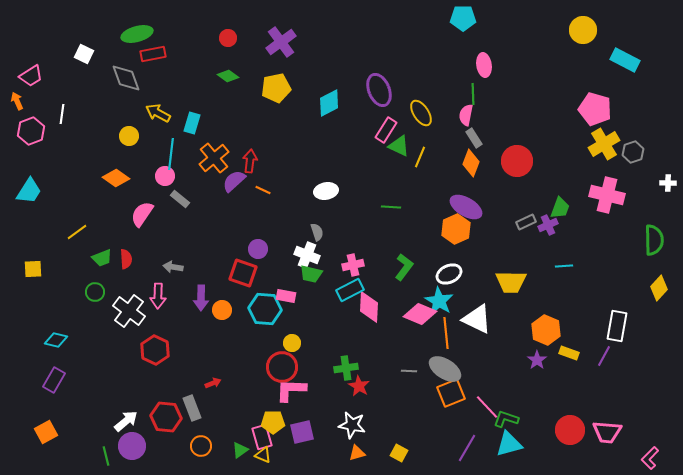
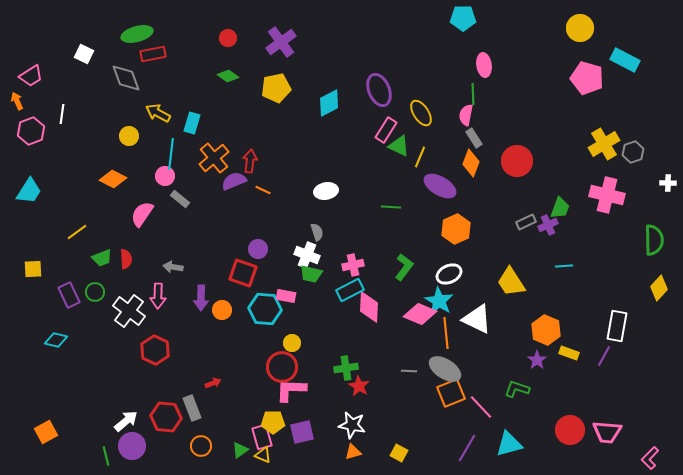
yellow circle at (583, 30): moved 3 px left, 2 px up
pink pentagon at (595, 109): moved 8 px left, 31 px up
orange diamond at (116, 178): moved 3 px left, 1 px down; rotated 8 degrees counterclockwise
purple semicircle at (234, 181): rotated 20 degrees clockwise
purple ellipse at (466, 207): moved 26 px left, 21 px up
yellow trapezoid at (511, 282): rotated 56 degrees clockwise
purple rectangle at (54, 380): moved 15 px right, 85 px up; rotated 55 degrees counterclockwise
pink line at (487, 407): moved 6 px left
green L-shape at (506, 419): moved 11 px right, 30 px up
orange triangle at (357, 453): moved 4 px left, 1 px up
